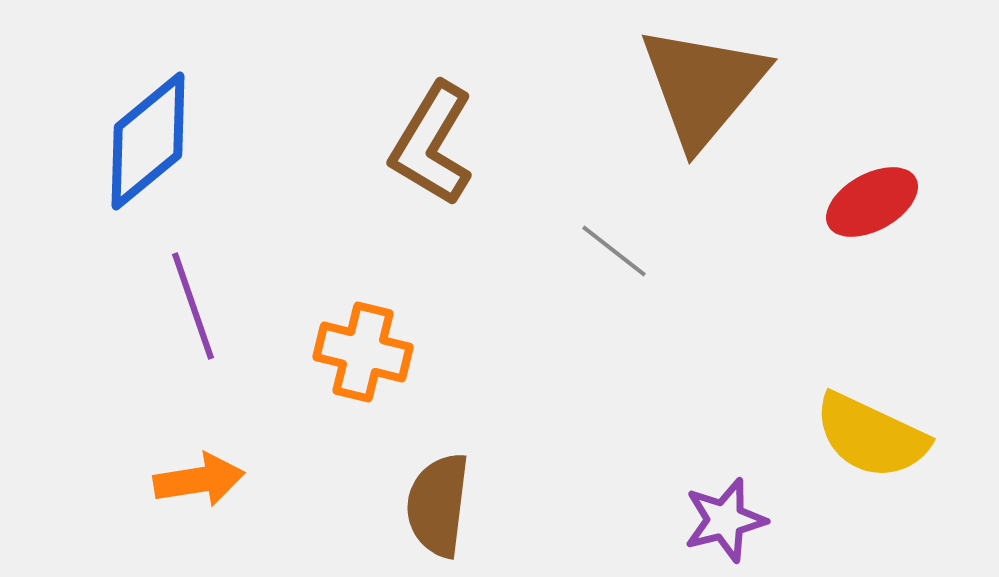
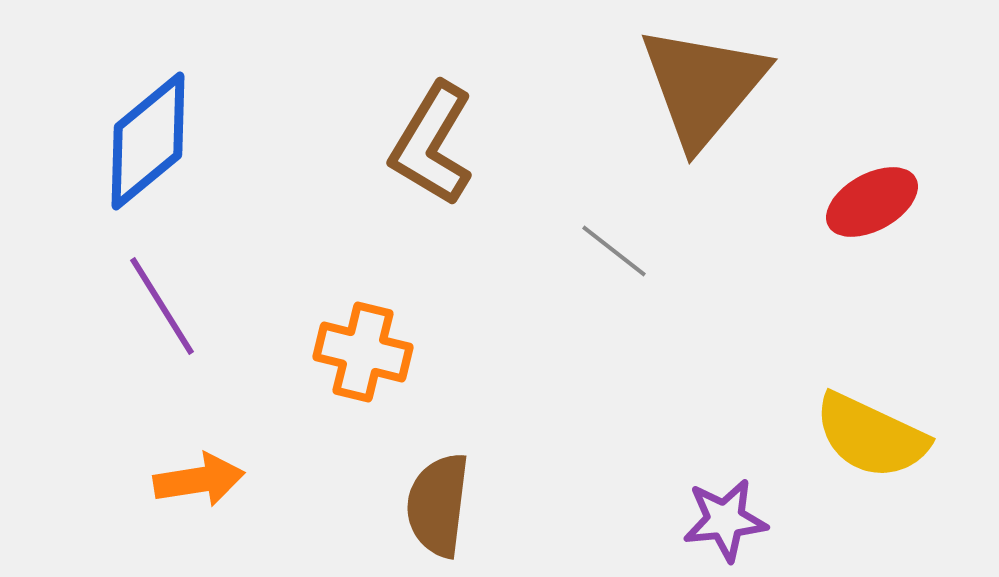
purple line: moved 31 px left; rotated 13 degrees counterclockwise
purple star: rotated 8 degrees clockwise
